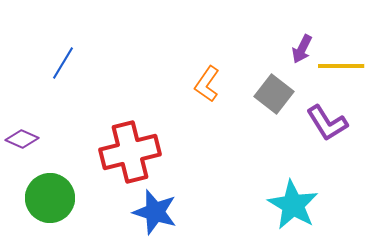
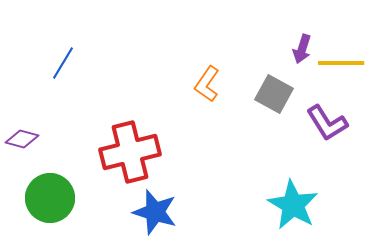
purple arrow: rotated 8 degrees counterclockwise
yellow line: moved 3 px up
gray square: rotated 9 degrees counterclockwise
purple diamond: rotated 8 degrees counterclockwise
